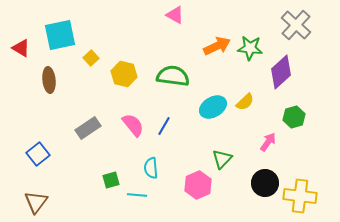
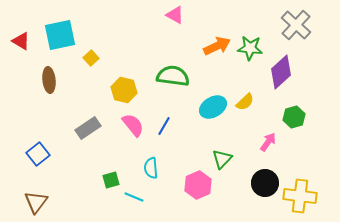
red triangle: moved 7 px up
yellow hexagon: moved 16 px down
cyan line: moved 3 px left, 2 px down; rotated 18 degrees clockwise
